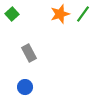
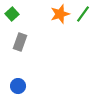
gray rectangle: moved 9 px left, 11 px up; rotated 48 degrees clockwise
blue circle: moved 7 px left, 1 px up
